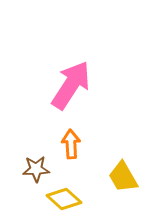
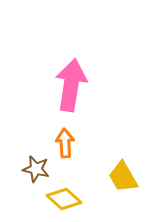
pink arrow: rotated 24 degrees counterclockwise
orange arrow: moved 6 px left, 1 px up
brown star: rotated 16 degrees clockwise
